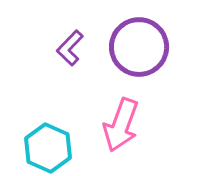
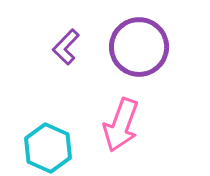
purple L-shape: moved 4 px left, 1 px up
